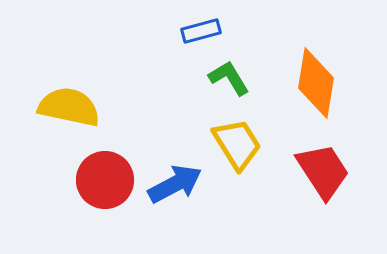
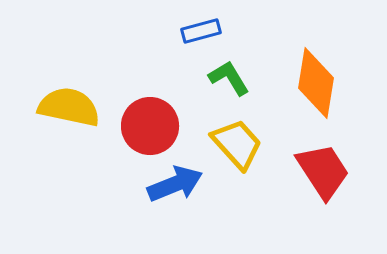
yellow trapezoid: rotated 10 degrees counterclockwise
red circle: moved 45 px right, 54 px up
blue arrow: rotated 6 degrees clockwise
